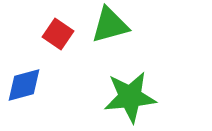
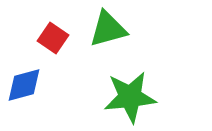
green triangle: moved 2 px left, 4 px down
red square: moved 5 px left, 4 px down
